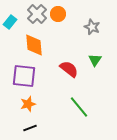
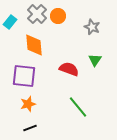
orange circle: moved 2 px down
red semicircle: rotated 18 degrees counterclockwise
green line: moved 1 px left
